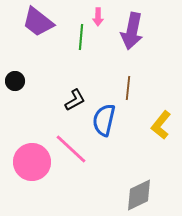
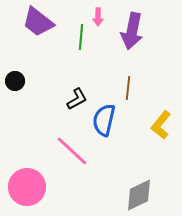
black L-shape: moved 2 px right, 1 px up
pink line: moved 1 px right, 2 px down
pink circle: moved 5 px left, 25 px down
